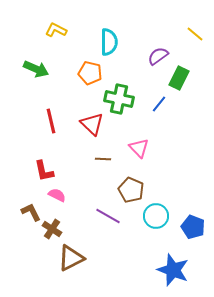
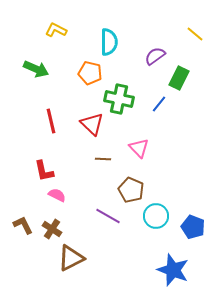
purple semicircle: moved 3 px left
brown L-shape: moved 8 px left, 13 px down
